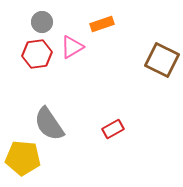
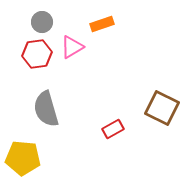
brown square: moved 48 px down
gray semicircle: moved 3 px left, 15 px up; rotated 18 degrees clockwise
